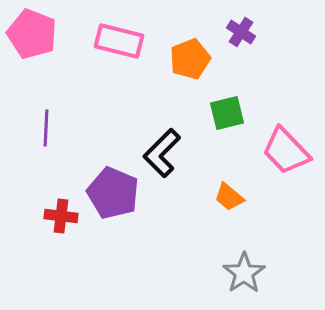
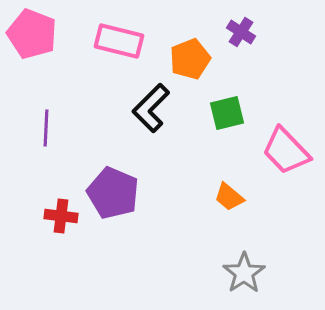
black L-shape: moved 11 px left, 45 px up
